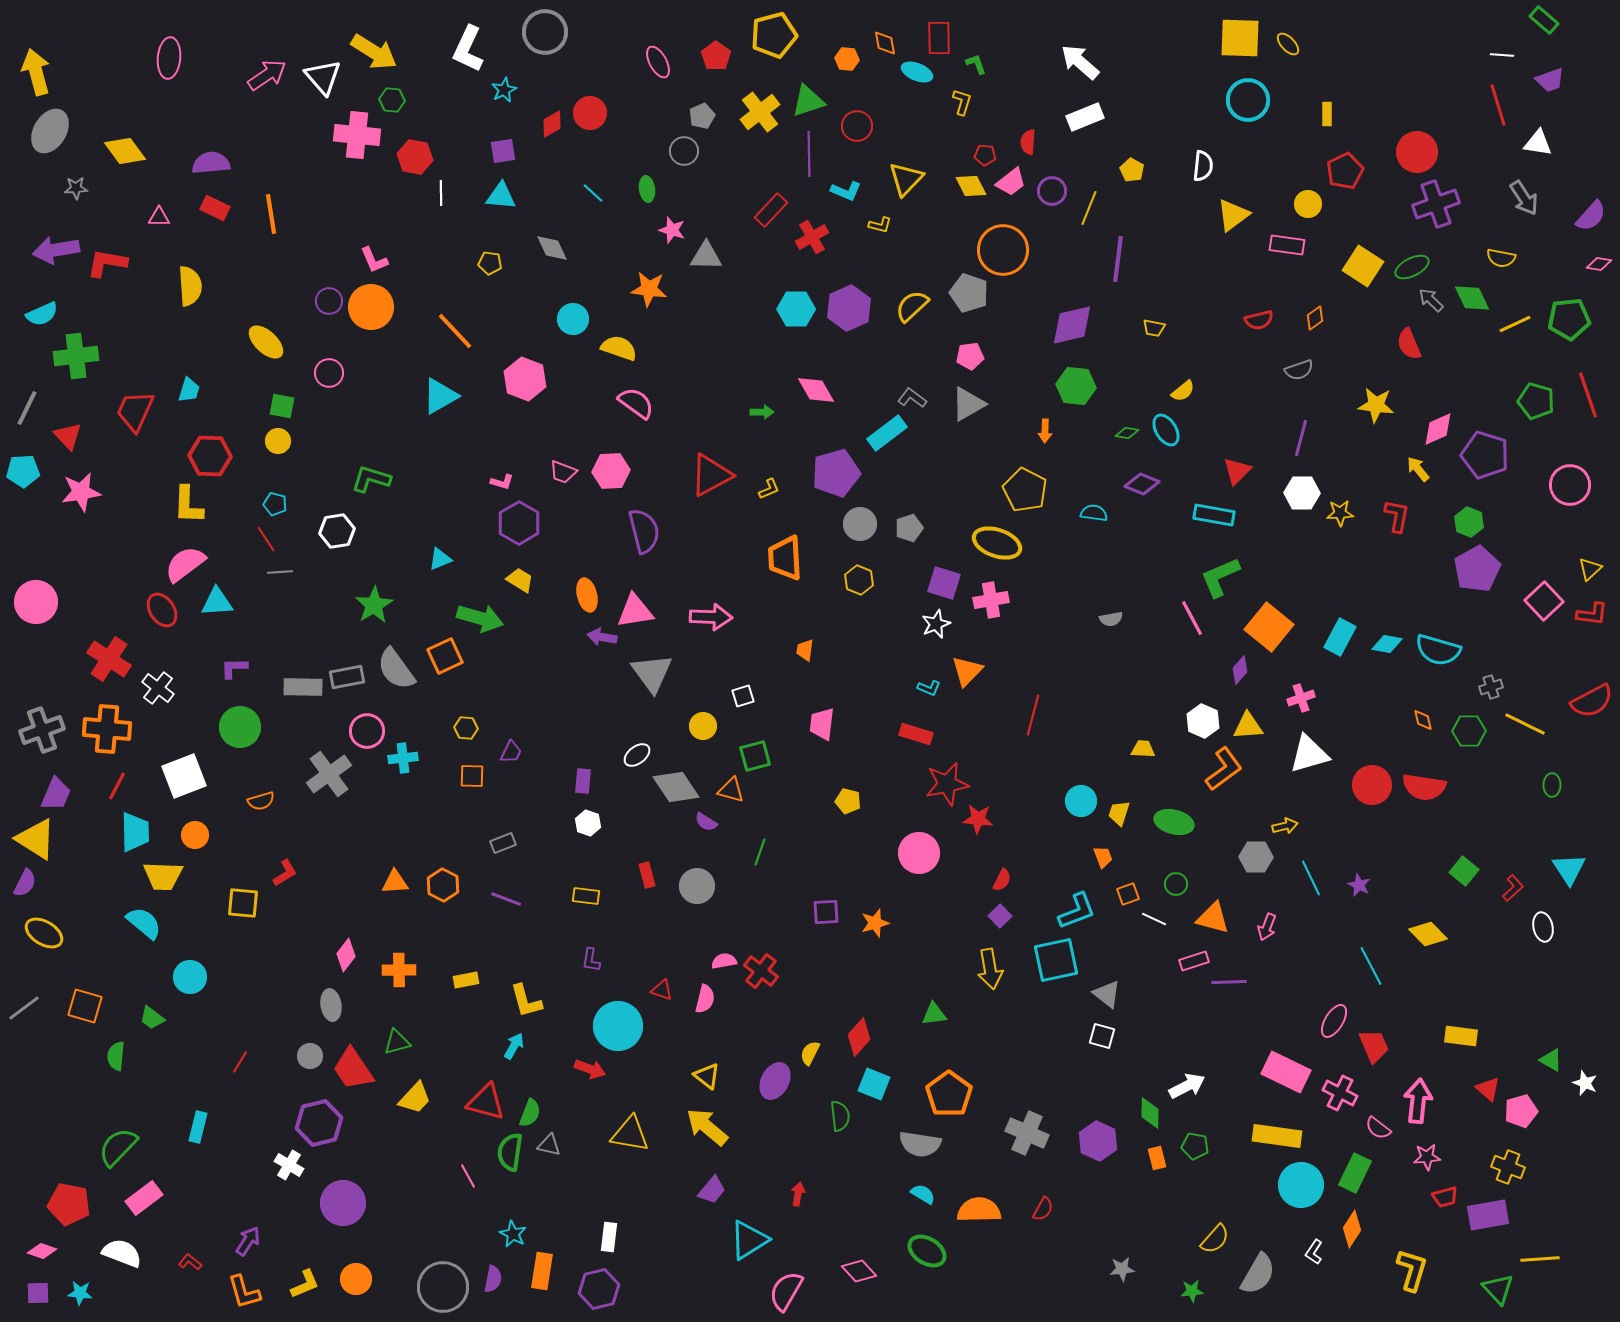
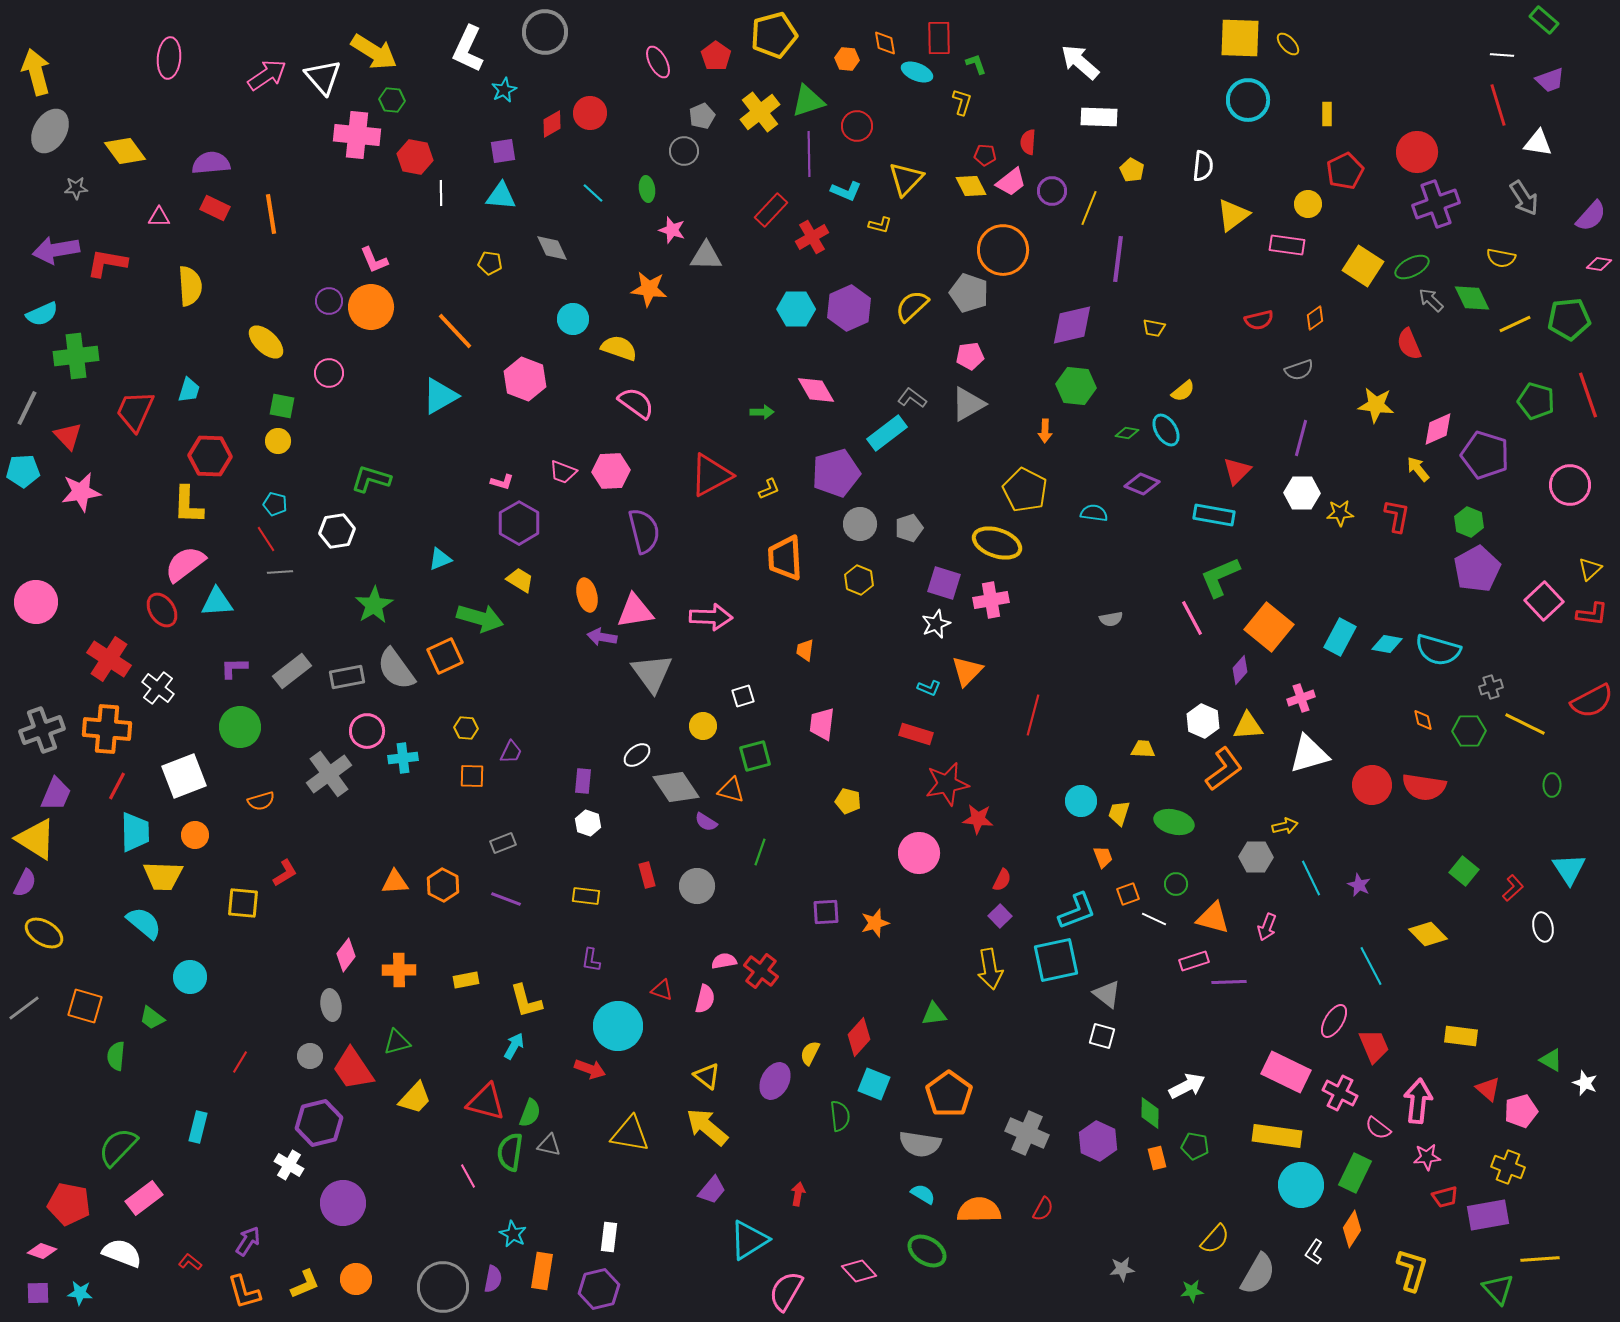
white rectangle at (1085, 117): moved 14 px right; rotated 24 degrees clockwise
gray rectangle at (303, 687): moved 11 px left, 16 px up; rotated 39 degrees counterclockwise
